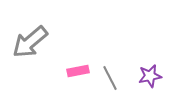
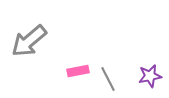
gray arrow: moved 1 px left, 1 px up
gray line: moved 2 px left, 1 px down
